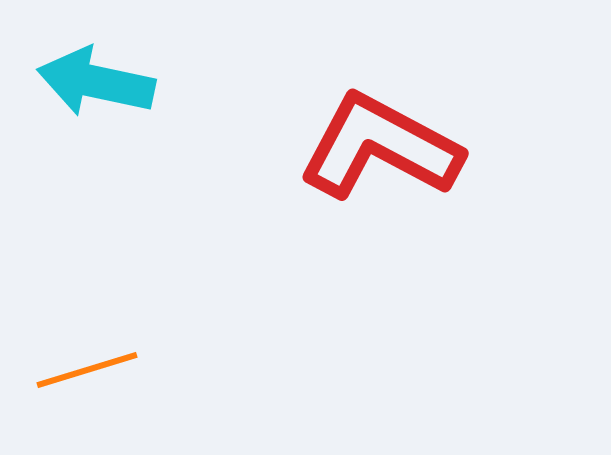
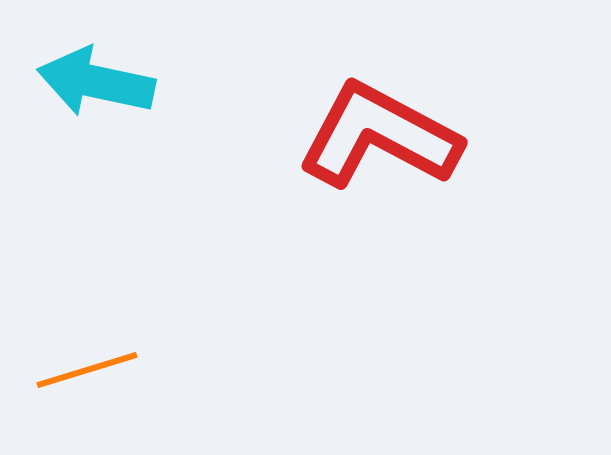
red L-shape: moved 1 px left, 11 px up
